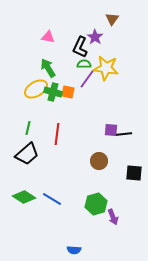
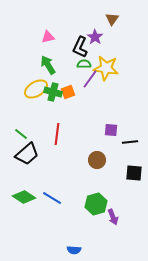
pink triangle: rotated 24 degrees counterclockwise
green arrow: moved 3 px up
purple line: moved 3 px right
orange square: rotated 32 degrees counterclockwise
green line: moved 7 px left, 6 px down; rotated 64 degrees counterclockwise
black line: moved 6 px right, 8 px down
brown circle: moved 2 px left, 1 px up
blue line: moved 1 px up
